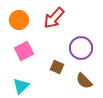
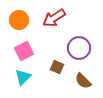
red arrow: rotated 15 degrees clockwise
purple circle: moved 2 px left
brown semicircle: moved 1 px left
cyan triangle: moved 2 px right, 9 px up
